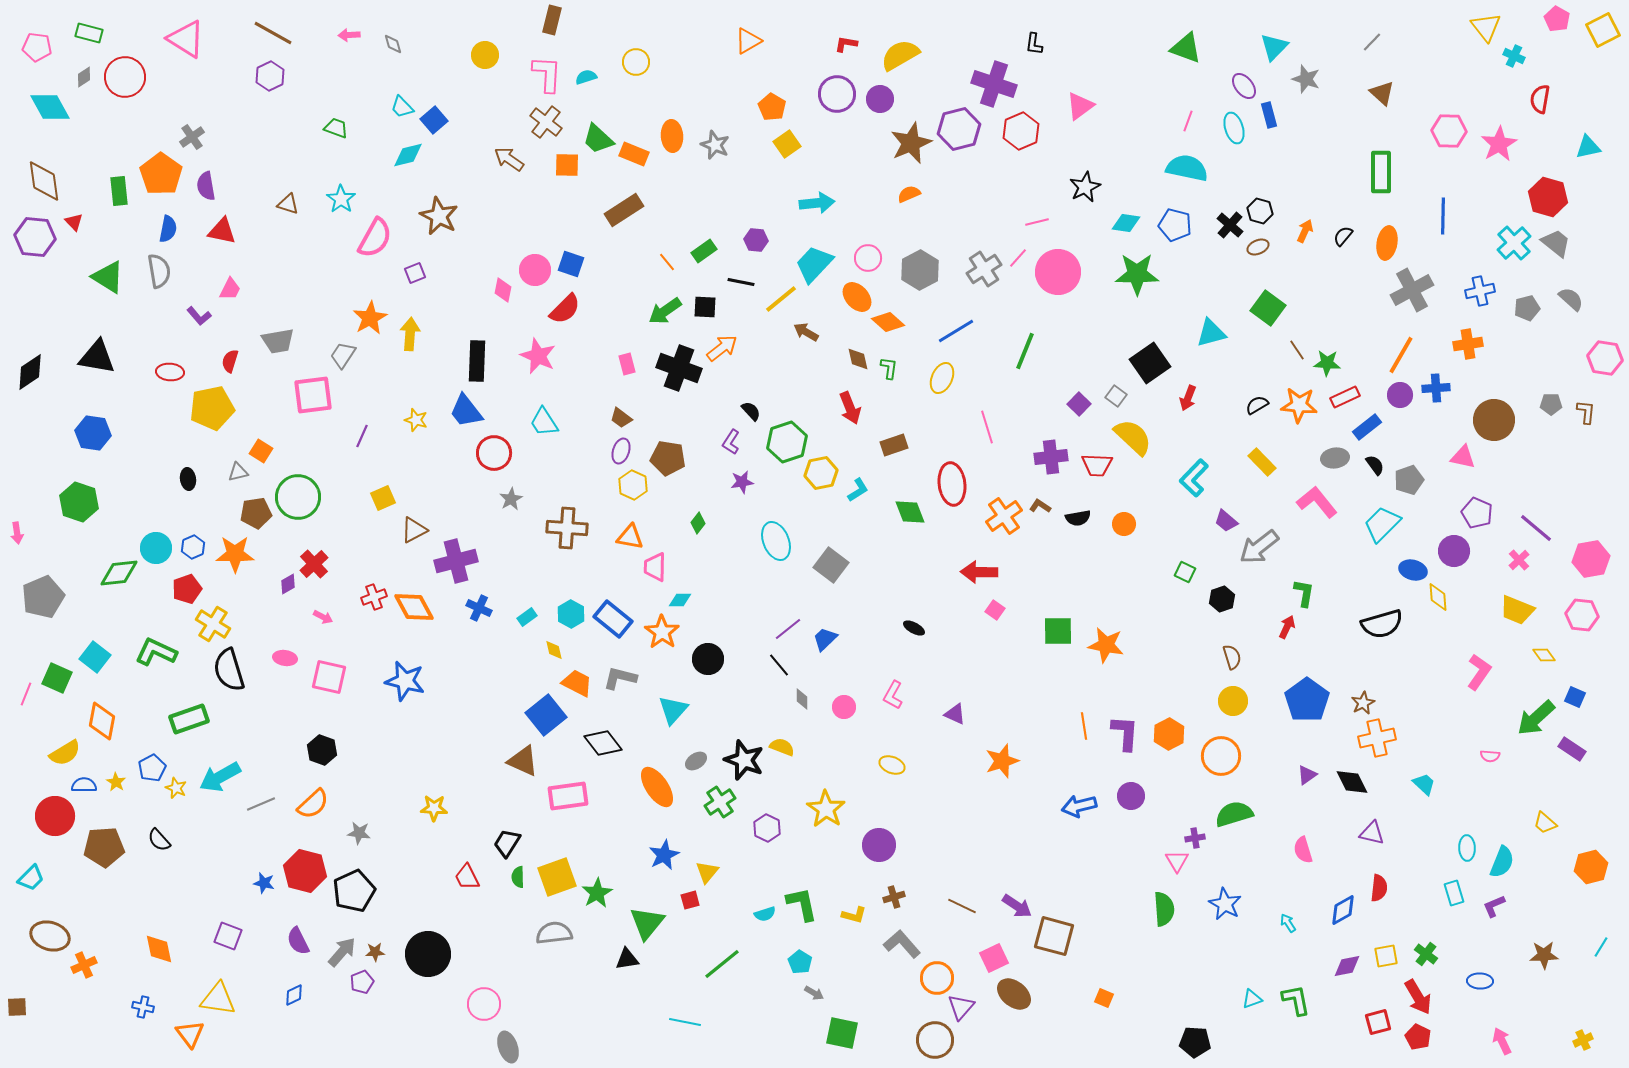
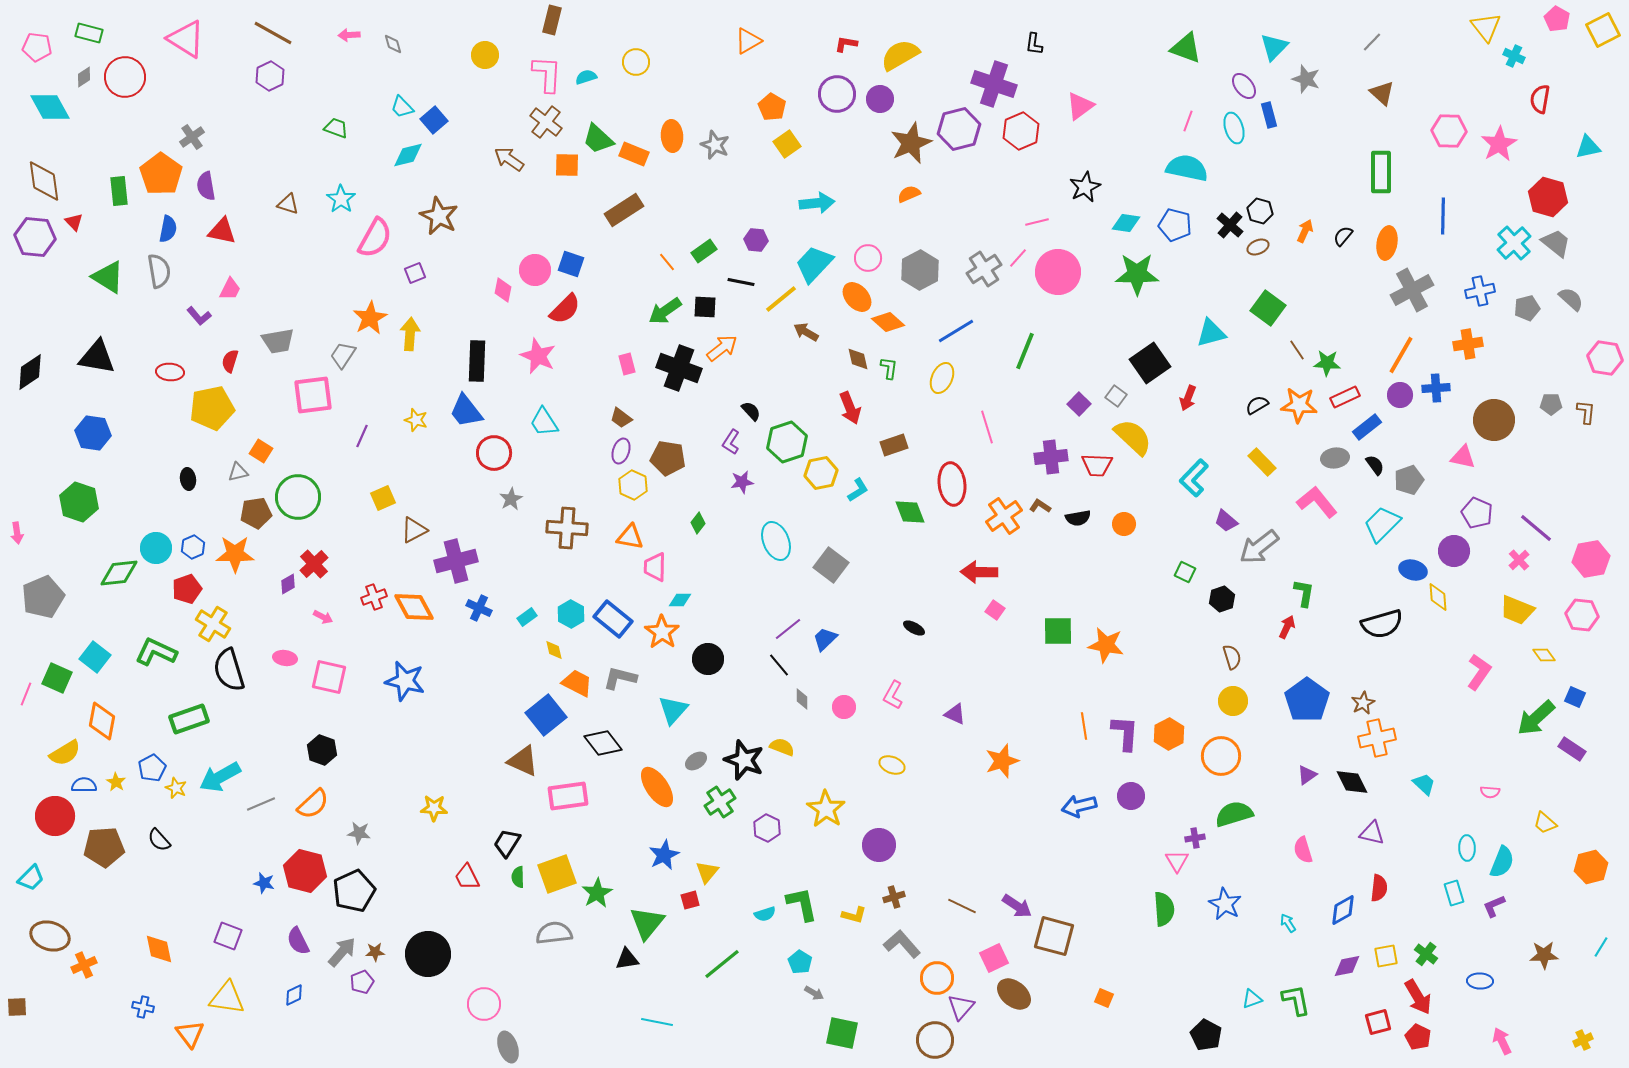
pink semicircle at (1490, 756): moved 36 px down
yellow square at (557, 877): moved 3 px up
yellow triangle at (218, 999): moved 9 px right, 1 px up
cyan line at (685, 1022): moved 28 px left
black pentagon at (1195, 1042): moved 11 px right, 7 px up; rotated 24 degrees clockwise
